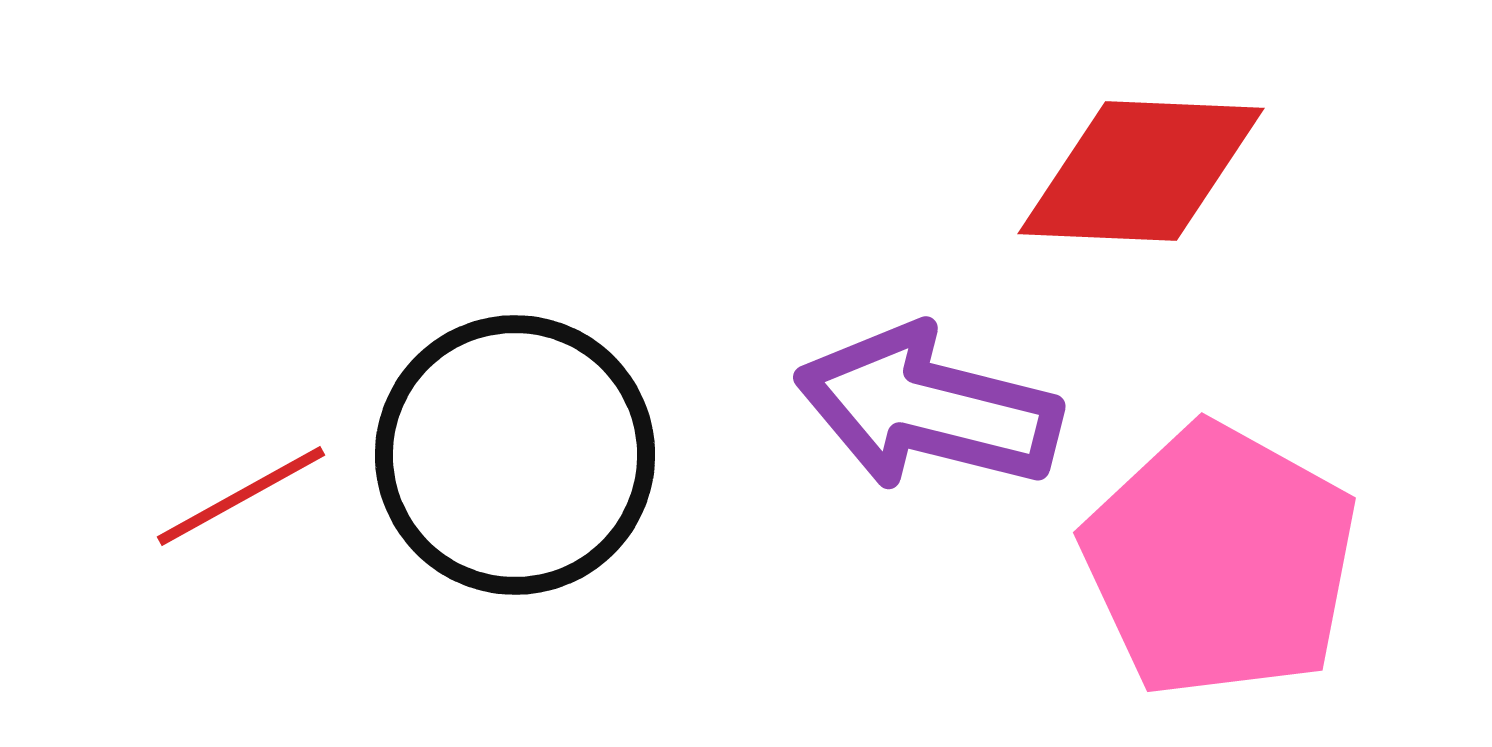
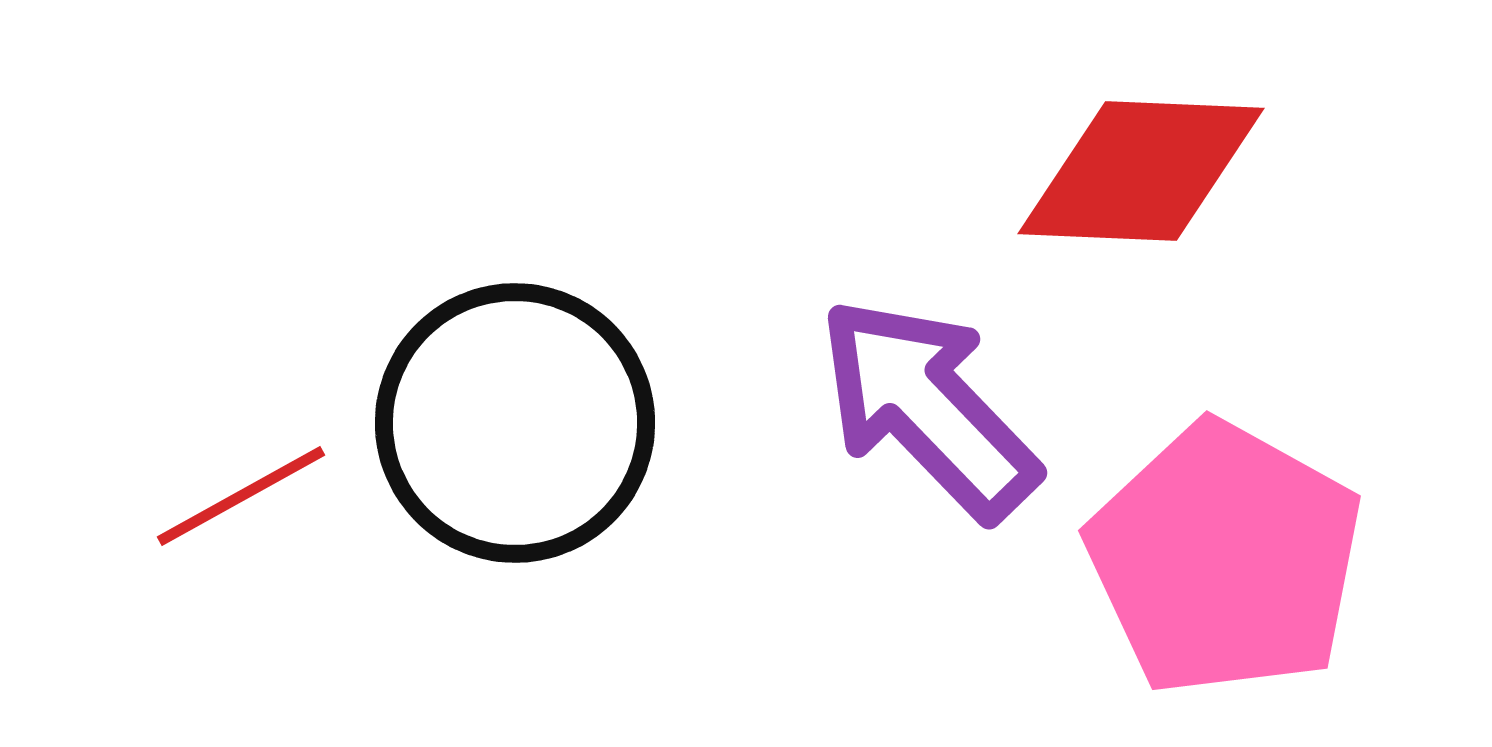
purple arrow: rotated 32 degrees clockwise
black circle: moved 32 px up
pink pentagon: moved 5 px right, 2 px up
